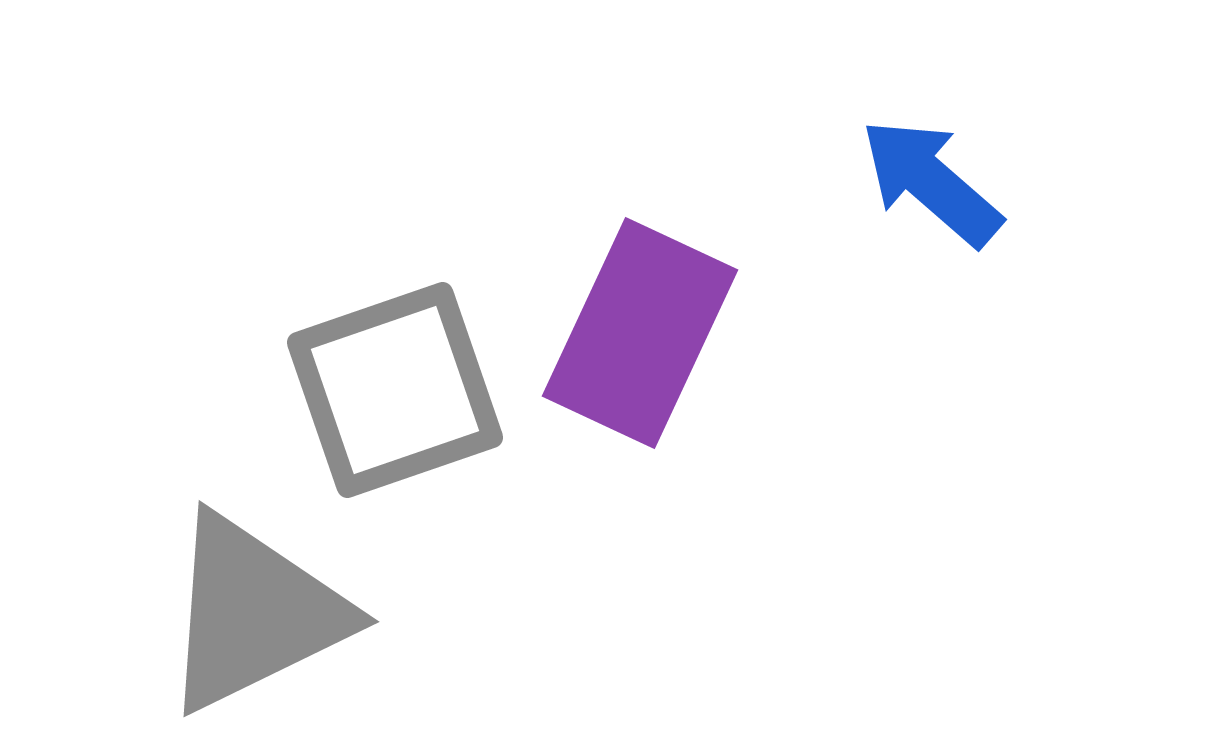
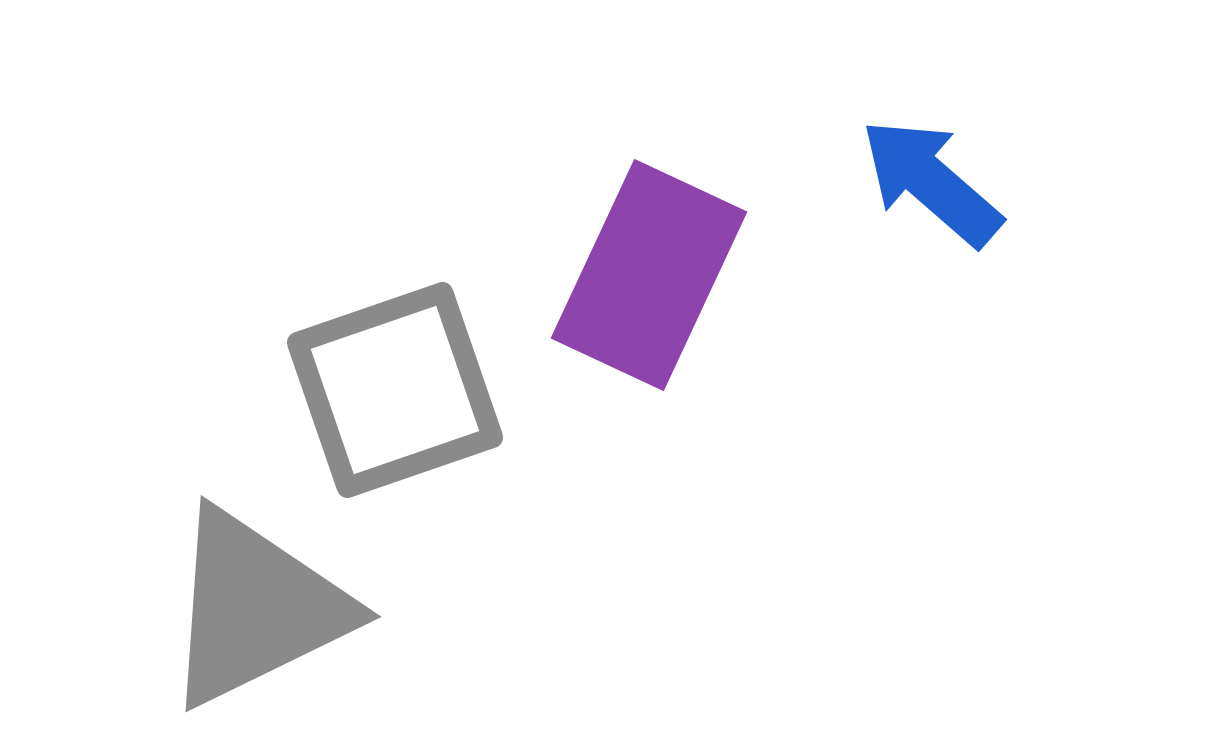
purple rectangle: moved 9 px right, 58 px up
gray triangle: moved 2 px right, 5 px up
